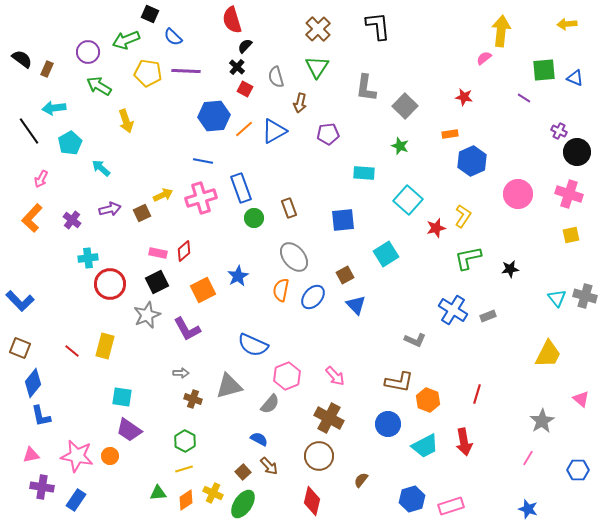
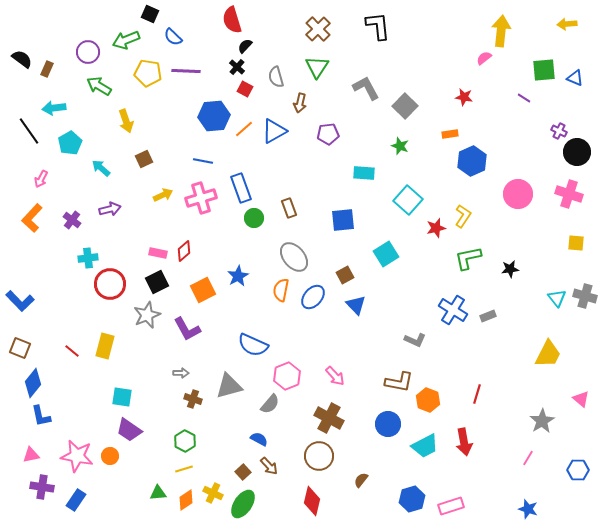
gray L-shape at (366, 88): rotated 144 degrees clockwise
brown square at (142, 213): moved 2 px right, 54 px up
yellow square at (571, 235): moved 5 px right, 8 px down; rotated 18 degrees clockwise
